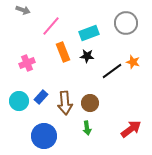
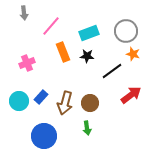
gray arrow: moved 1 px right, 3 px down; rotated 64 degrees clockwise
gray circle: moved 8 px down
orange star: moved 8 px up
brown arrow: rotated 20 degrees clockwise
red arrow: moved 34 px up
